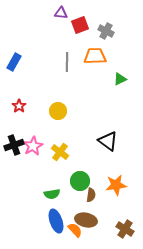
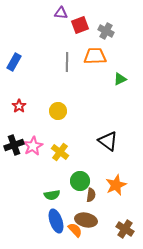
orange star: rotated 15 degrees counterclockwise
green semicircle: moved 1 px down
